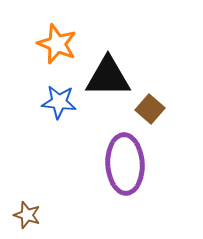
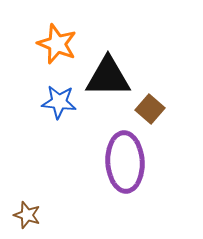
purple ellipse: moved 2 px up
